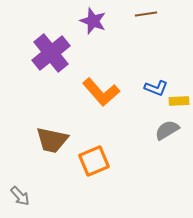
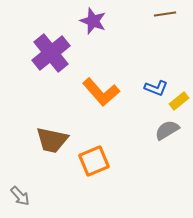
brown line: moved 19 px right
yellow rectangle: rotated 36 degrees counterclockwise
